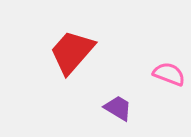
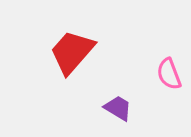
pink semicircle: rotated 132 degrees counterclockwise
